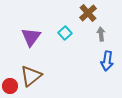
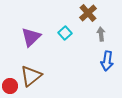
purple triangle: rotated 10 degrees clockwise
